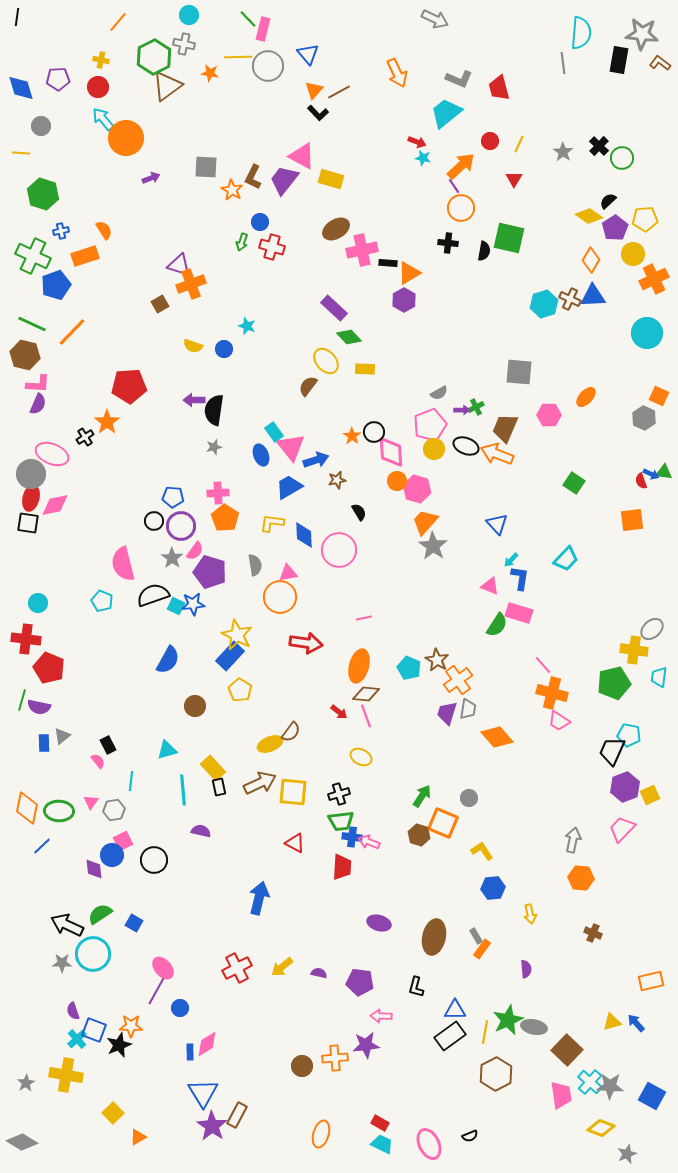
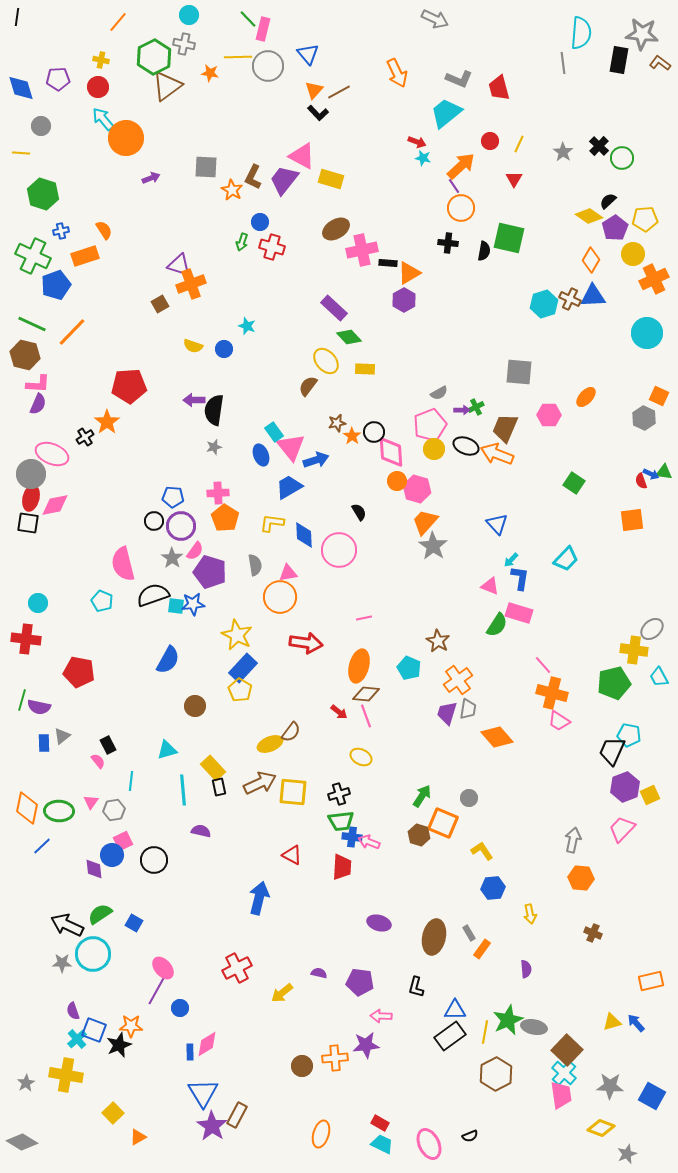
brown star at (337, 480): moved 57 px up
cyan square at (176, 606): rotated 18 degrees counterclockwise
blue rectangle at (230, 656): moved 13 px right, 12 px down
brown star at (437, 660): moved 1 px right, 19 px up
red pentagon at (49, 668): moved 30 px right, 4 px down; rotated 12 degrees counterclockwise
cyan trapezoid at (659, 677): rotated 35 degrees counterclockwise
red triangle at (295, 843): moved 3 px left, 12 px down
gray rectangle at (476, 936): moved 7 px left, 3 px up
yellow arrow at (282, 967): moved 26 px down
cyan cross at (590, 1082): moved 26 px left, 9 px up
